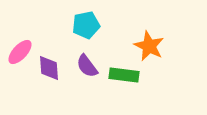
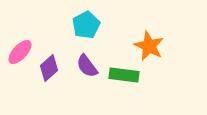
cyan pentagon: rotated 16 degrees counterclockwise
purple diamond: rotated 52 degrees clockwise
